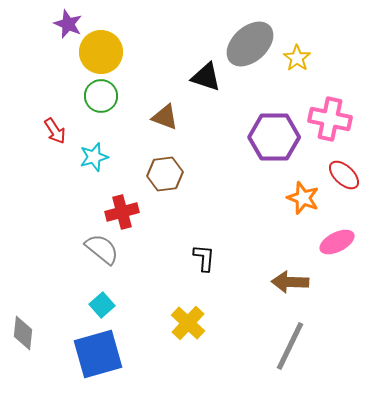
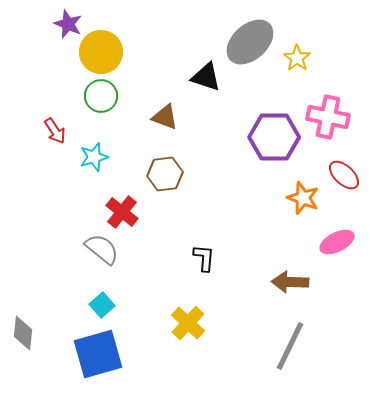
gray ellipse: moved 2 px up
pink cross: moved 2 px left, 2 px up
red cross: rotated 36 degrees counterclockwise
